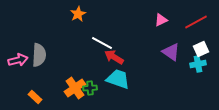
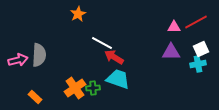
pink triangle: moved 13 px right, 7 px down; rotated 24 degrees clockwise
purple triangle: rotated 36 degrees counterclockwise
green cross: moved 3 px right
